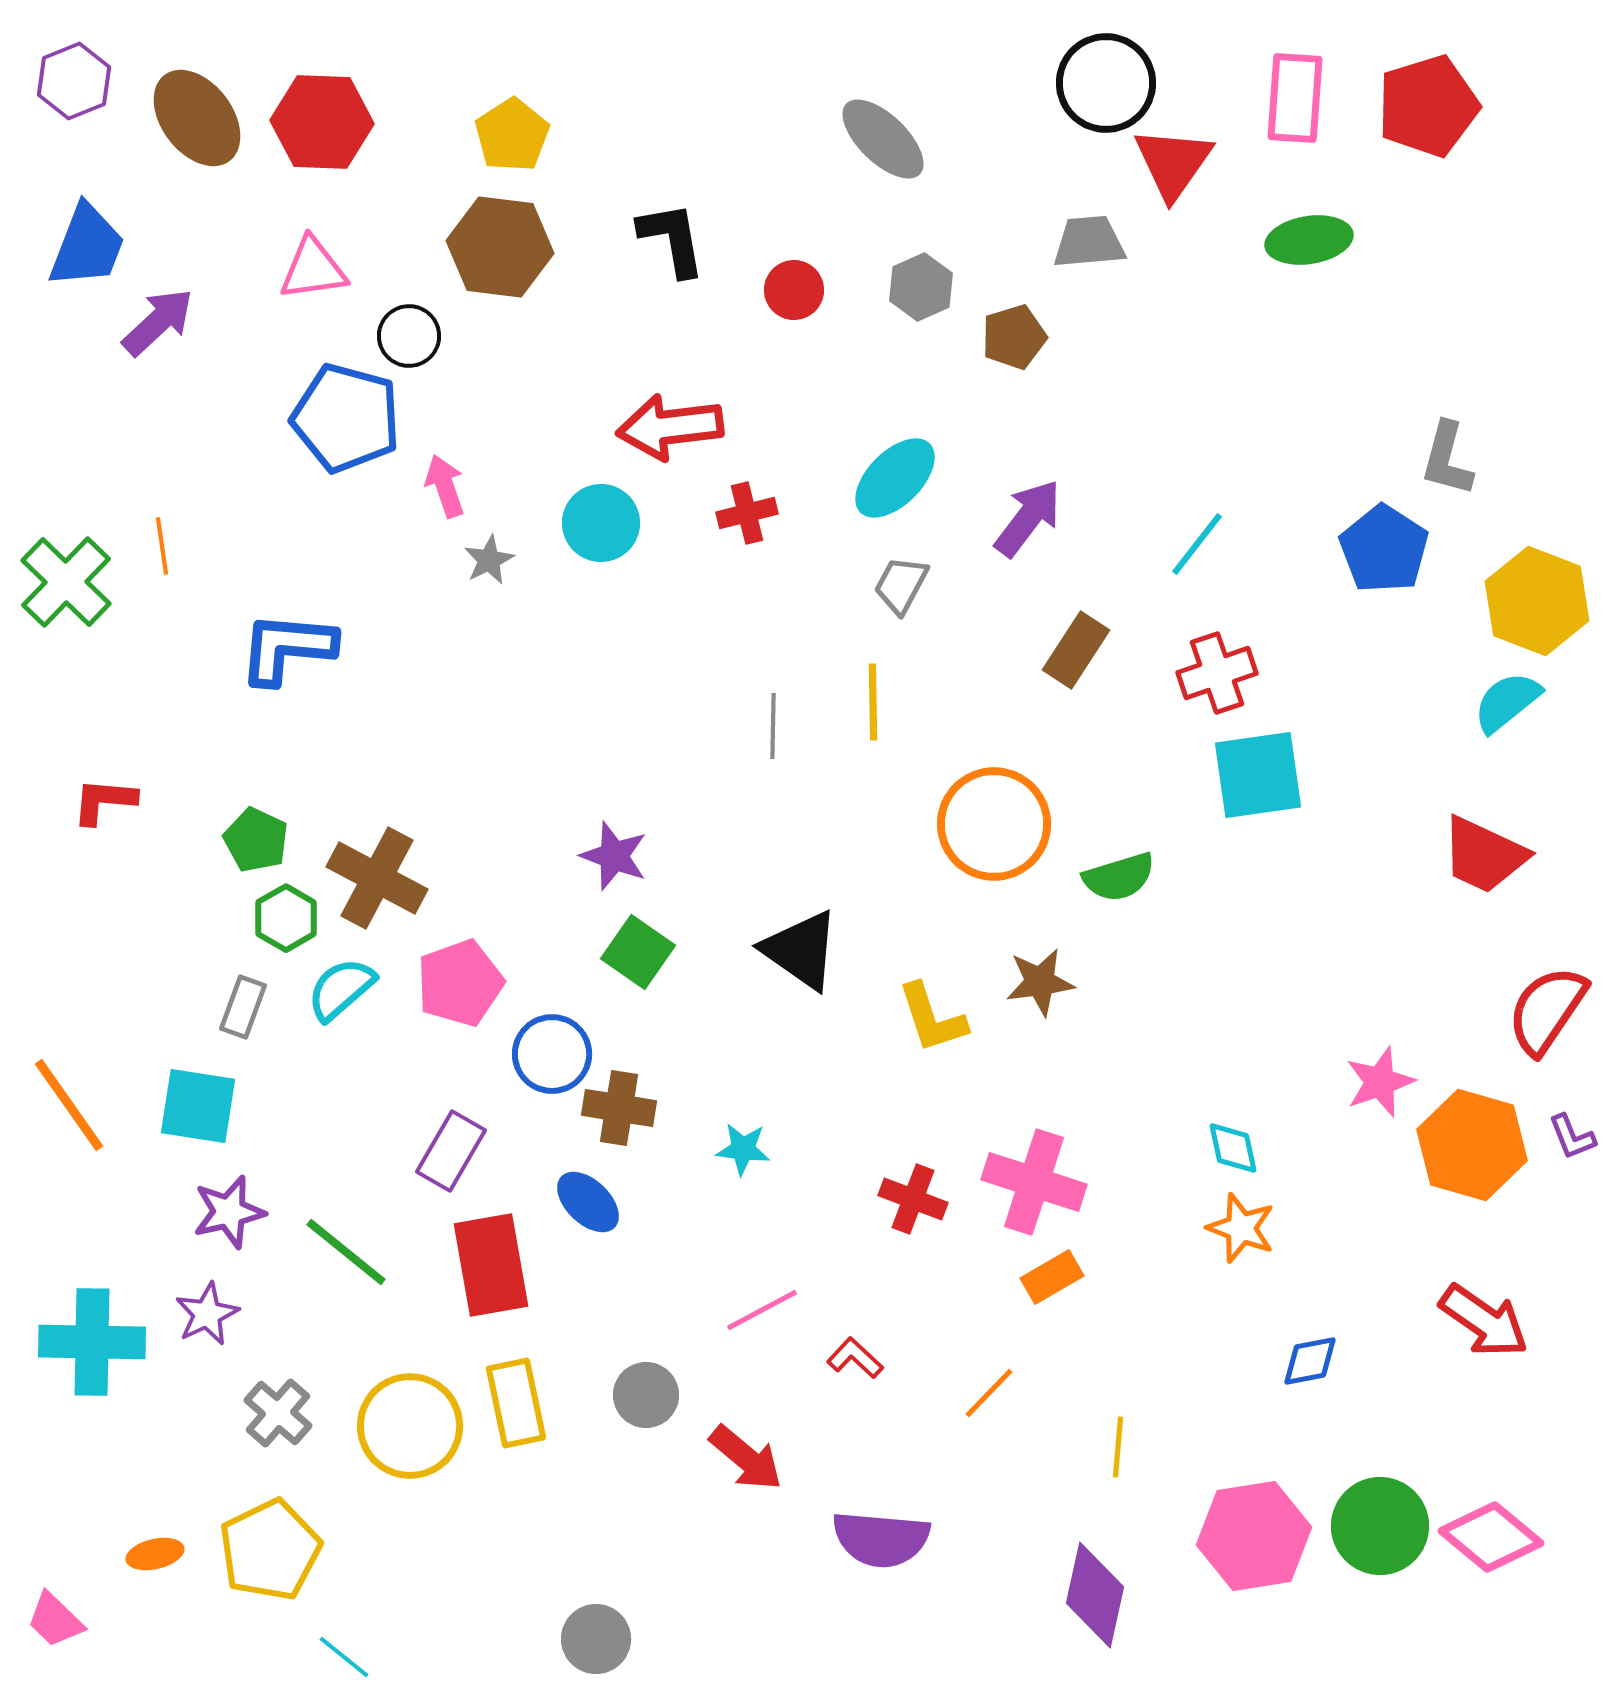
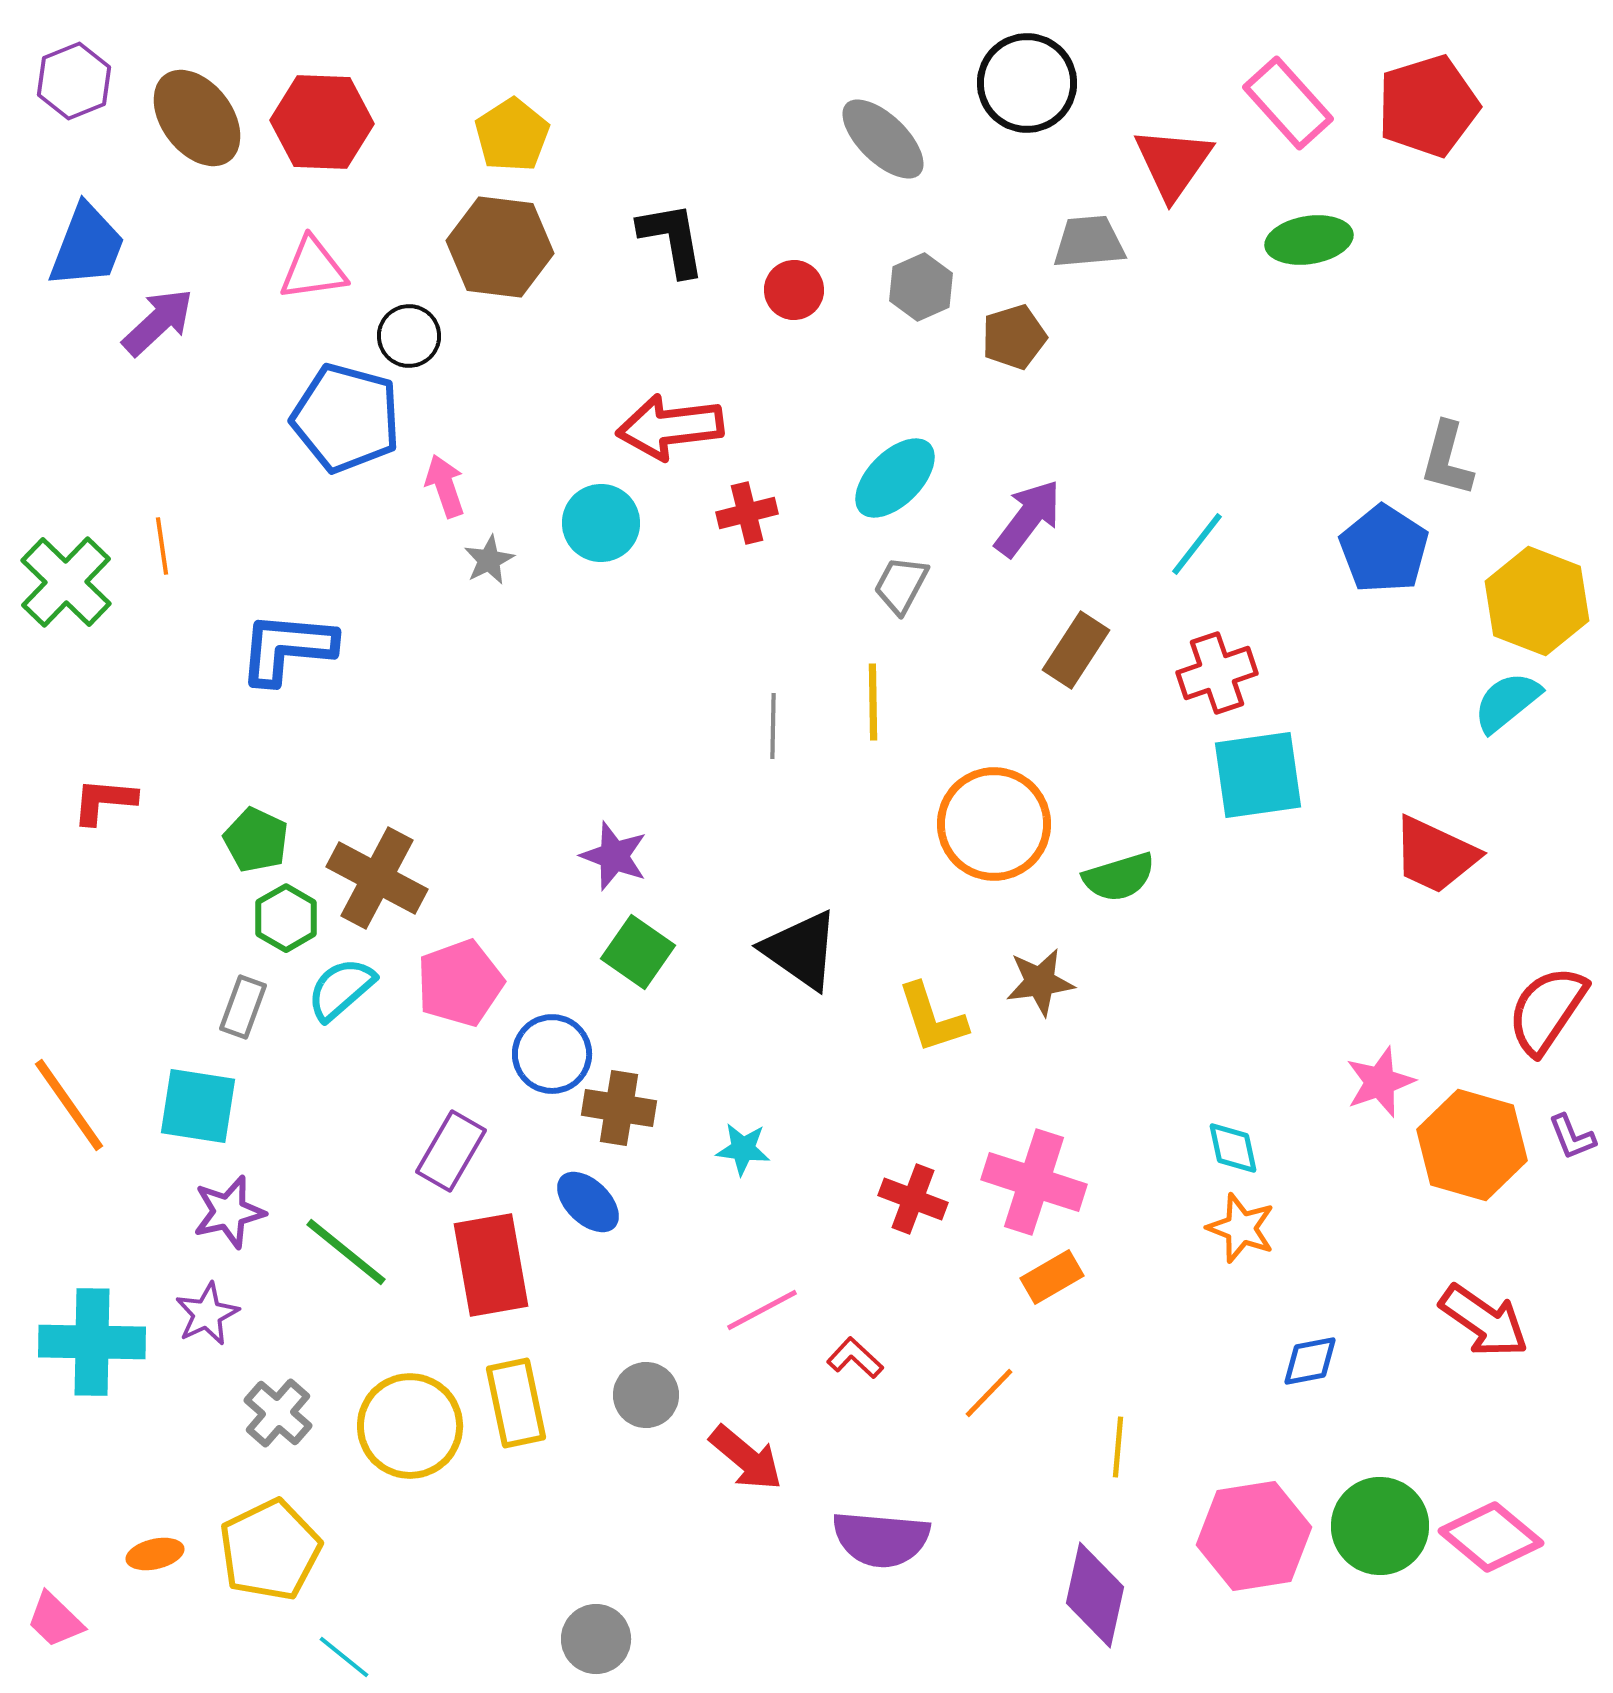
black circle at (1106, 83): moved 79 px left
pink rectangle at (1295, 98): moved 7 px left, 5 px down; rotated 46 degrees counterclockwise
red trapezoid at (1484, 855): moved 49 px left
